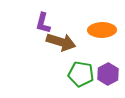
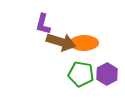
purple L-shape: moved 1 px down
orange ellipse: moved 18 px left, 13 px down
purple hexagon: moved 1 px left
